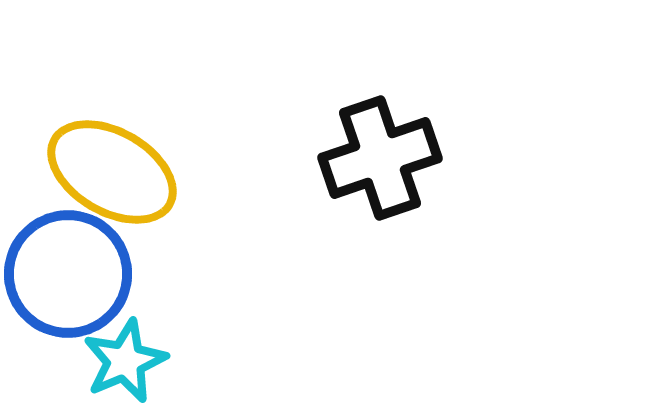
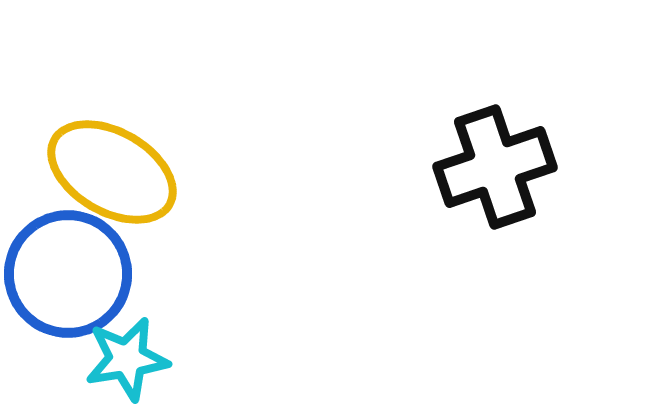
black cross: moved 115 px right, 9 px down
cyan star: moved 2 px right, 2 px up; rotated 14 degrees clockwise
